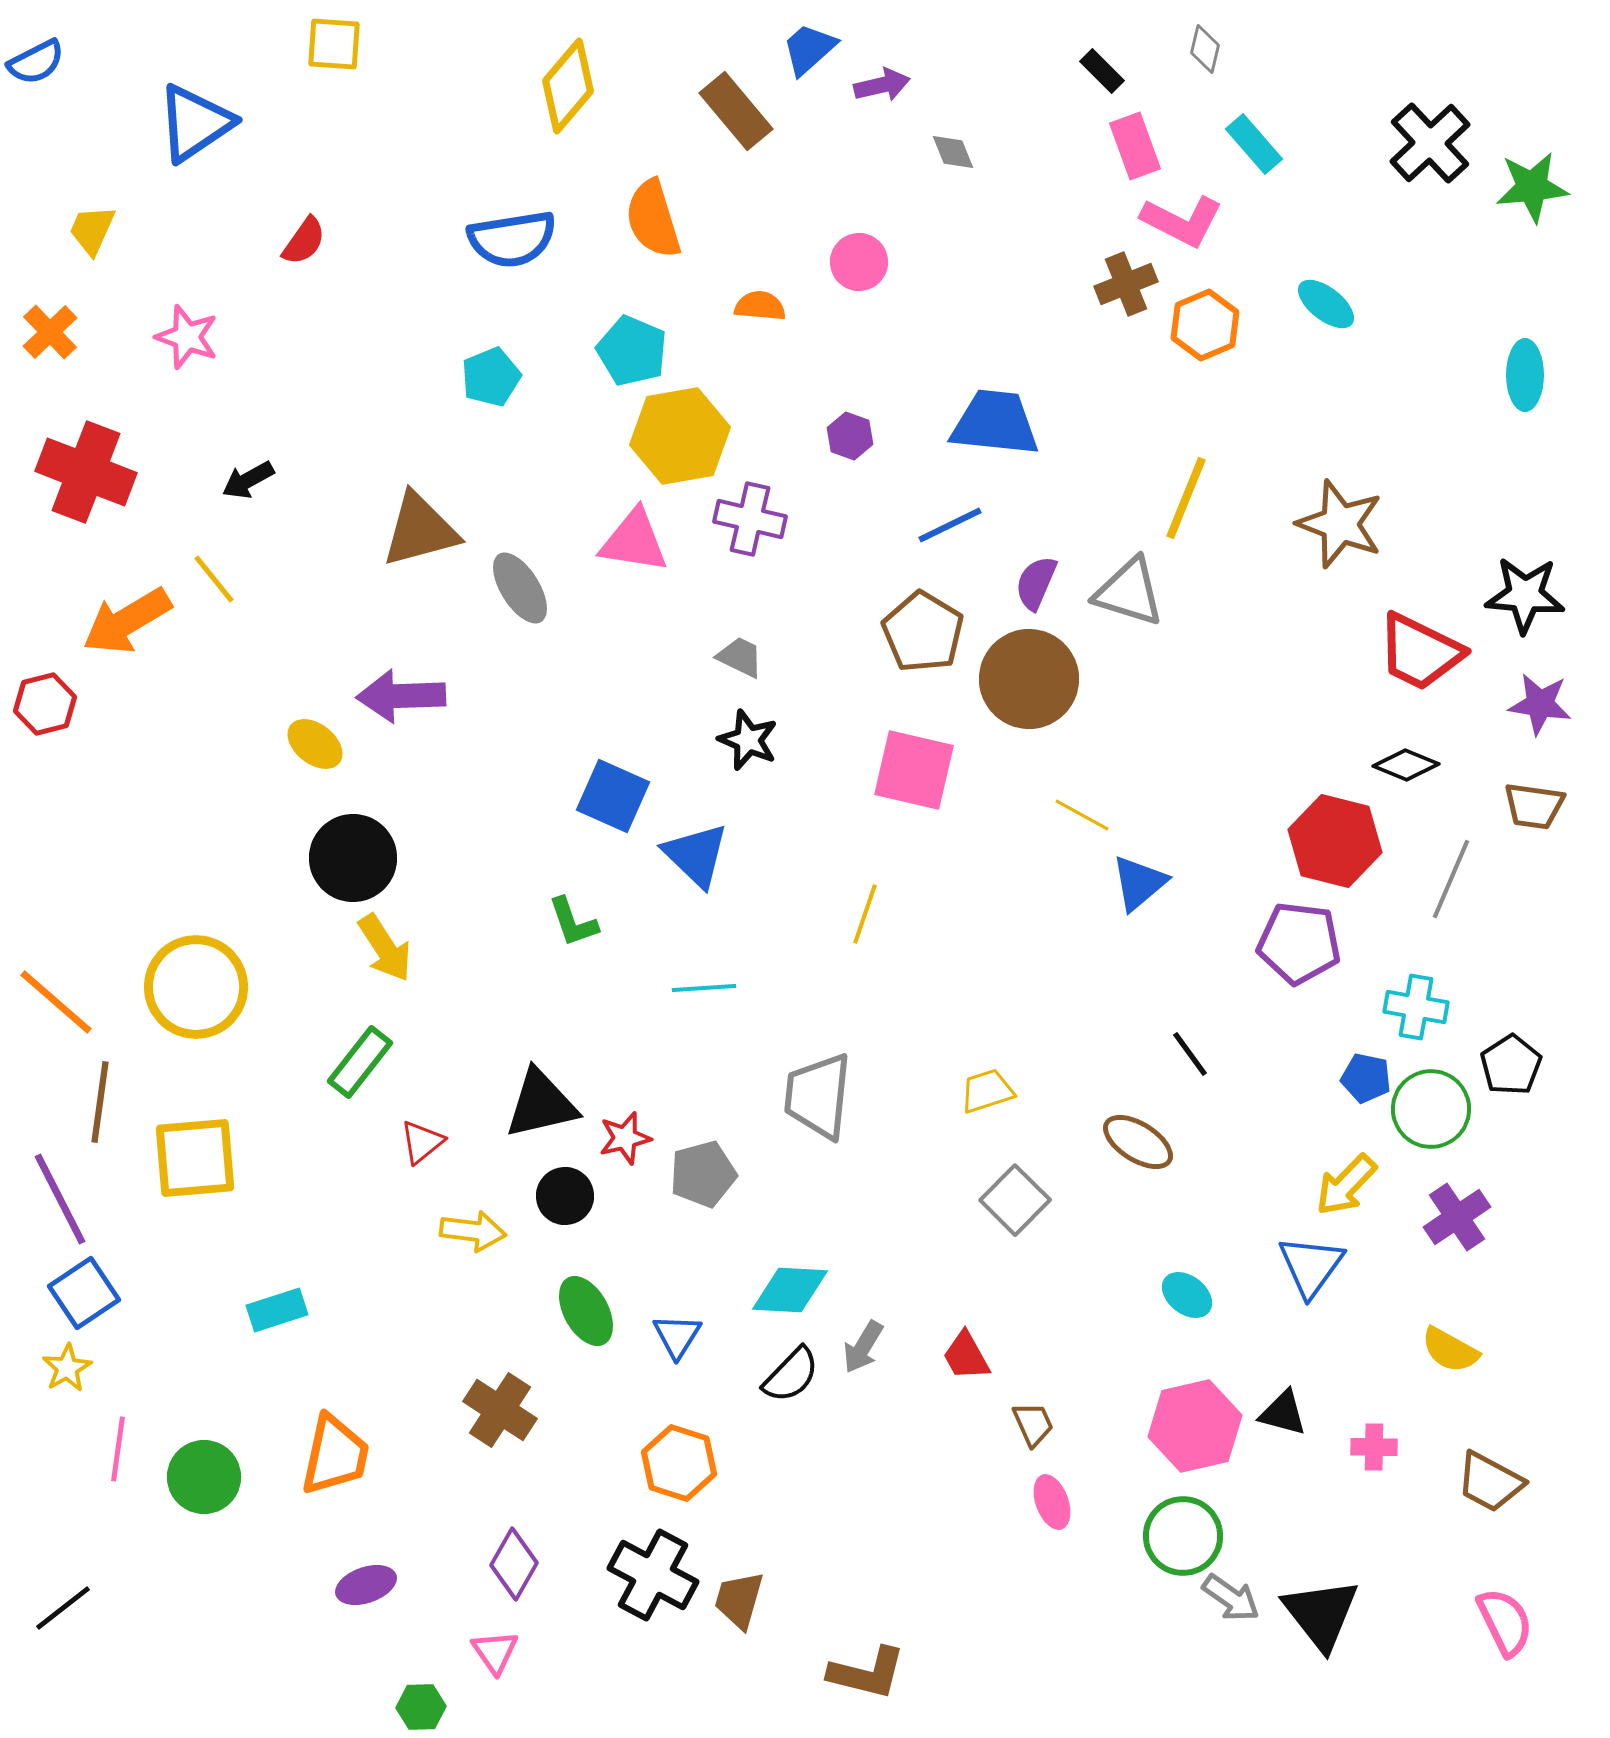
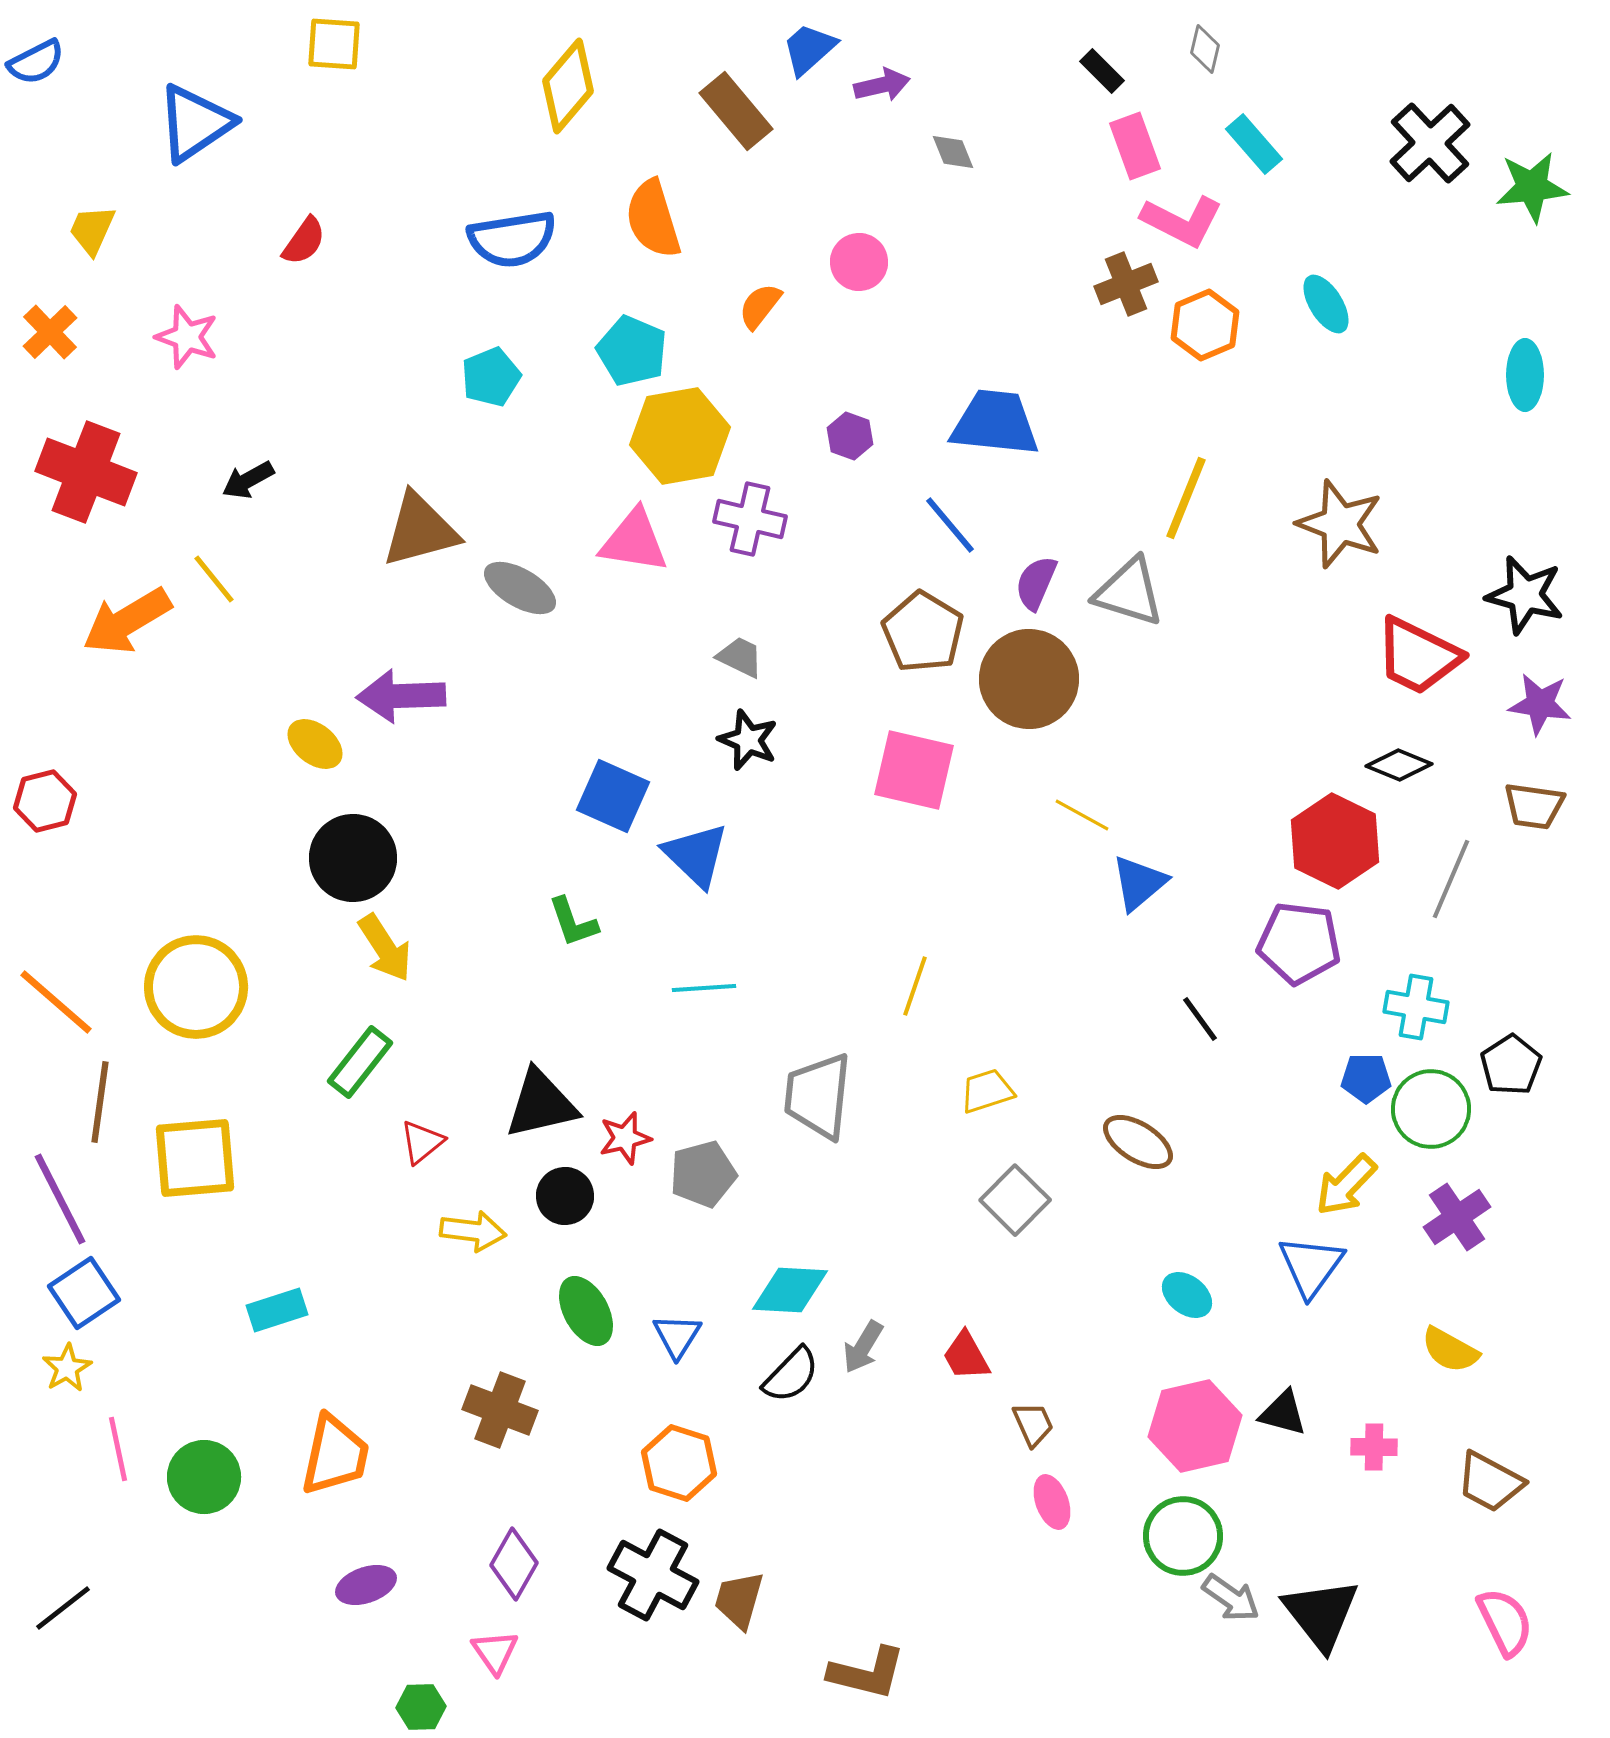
cyan ellipse at (1326, 304): rotated 20 degrees clockwise
orange semicircle at (760, 306): rotated 57 degrees counterclockwise
blue line at (950, 525): rotated 76 degrees clockwise
gray ellipse at (520, 588): rotated 28 degrees counterclockwise
black star at (1525, 595): rotated 10 degrees clockwise
red trapezoid at (1420, 652): moved 2 px left, 4 px down
red hexagon at (45, 704): moved 97 px down
black diamond at (1406, 765): moved 7 px left
red hexagon at (1335, 841): rotated 12 degrees clockwise
yellow line at (865, 914): moved 50 px right, 72 px down
black line at (1190, 1054): moved 10 px right, 35 px up
blue pentagon at (1366, 1078): rotated 12 degrees counterclockwise
brown cross at (500, 1410): rotated 12 degrees counterclockwise
pink line at (118, 1449): rotated 20 degrees counterclockwise
